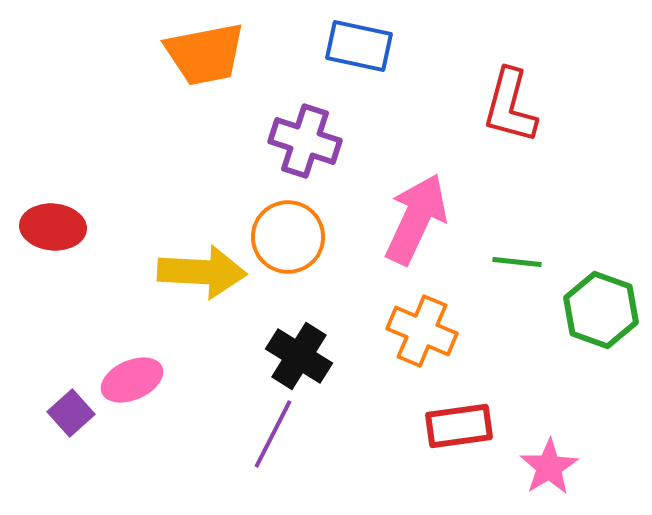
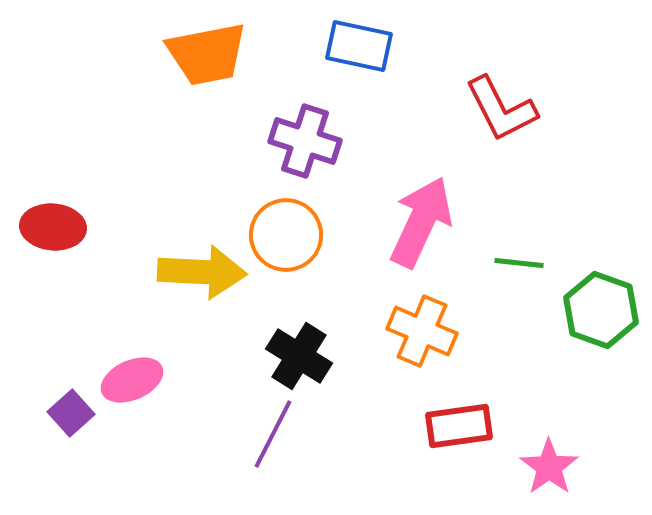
orange trapezoid: moved 2 px right
red L-shape: moved 9 px left, 3 px down; rotated 42 degrees counterclockwise
pink arrow: moved 5 px right, 3 px down
orange circle: moved 2 px left, 2 px up
green line: moved 2 px right, 1 px down
pink star: rotated 4 degrees counterclockwise
